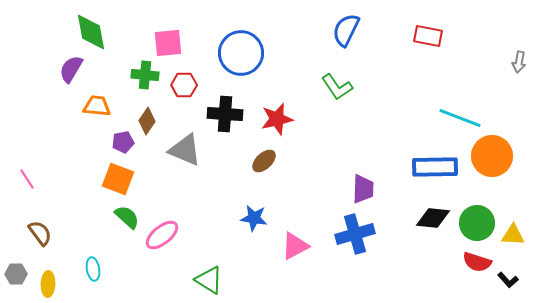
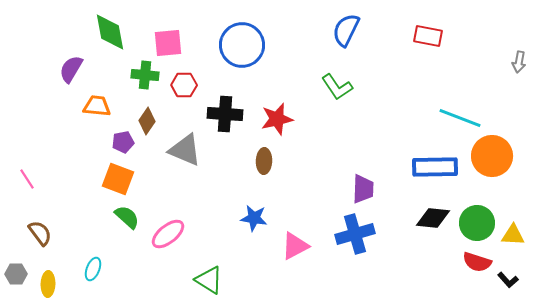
green diamond: moved 19 px right
blue circle: moved 1 px right, 8 px up
brown ellipse: rotated 45 degrees counterclockwise
pink ellipse: moved 6 px right, 1 px up
cyan ellipse: rotated 30 degrees clockwise
